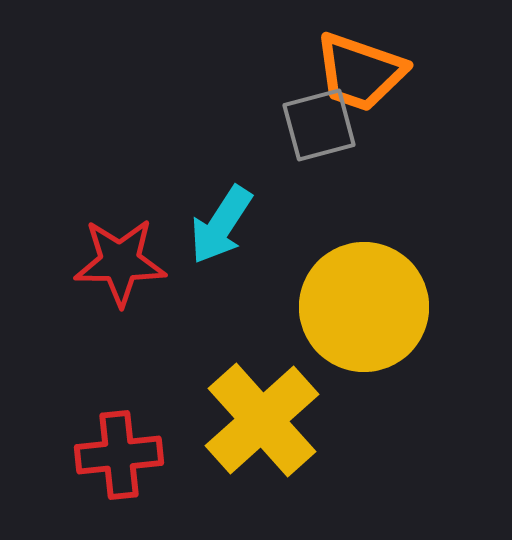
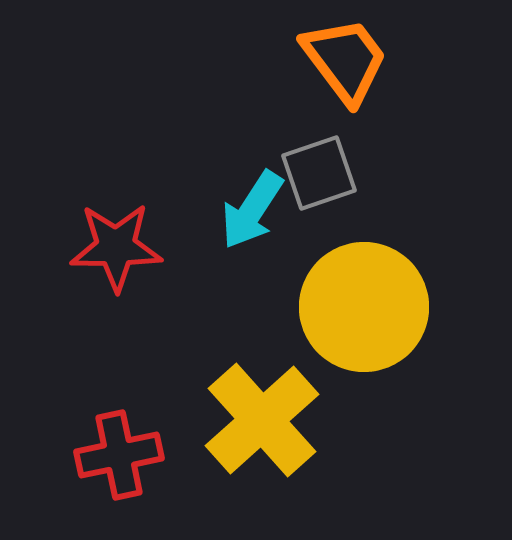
orange trapezoid: moved 15 px left, 12 px up; rotated 146 degrees counterclockwise
gray square: moved 48 px down; rotated 4 degrees counterclockwise
cyan arrow: moved 31 px right, 15 px up
red star: moved 4 px left, 15 px up
red cross: rotated 6 degrees counterclockwise
